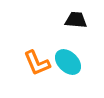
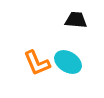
cyan ellipse: rotated 12 degrees counterclockwise
